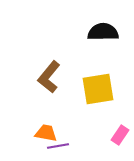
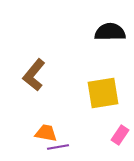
black semicircle: moved 7 px right
brown L-shape: moved 15 px left, 2 px up
yellow square: moved 5 px right, 4 px down
purple line: moved 1 px down
